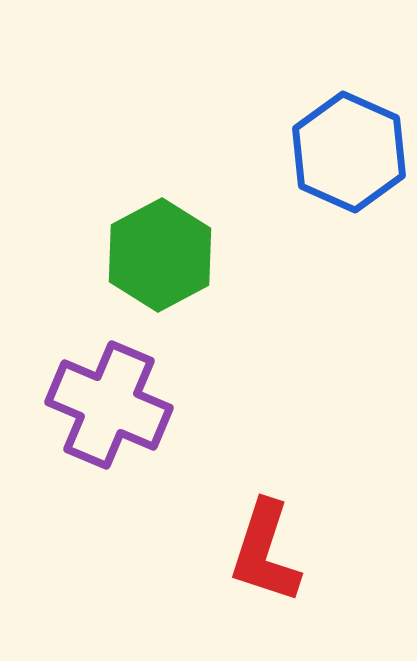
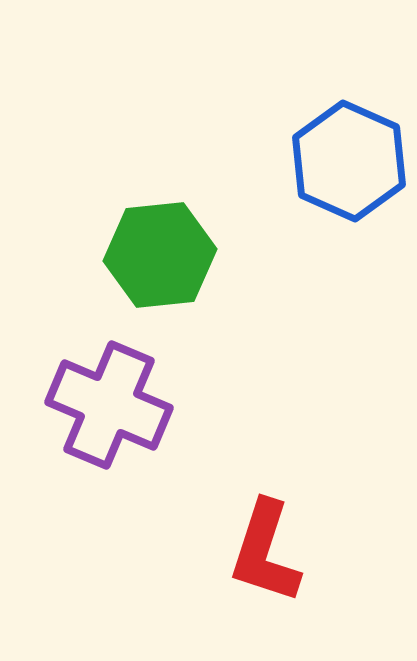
blue hexagon: moved 9 px down
green hexagon: rotated 22 degrees clockwise
